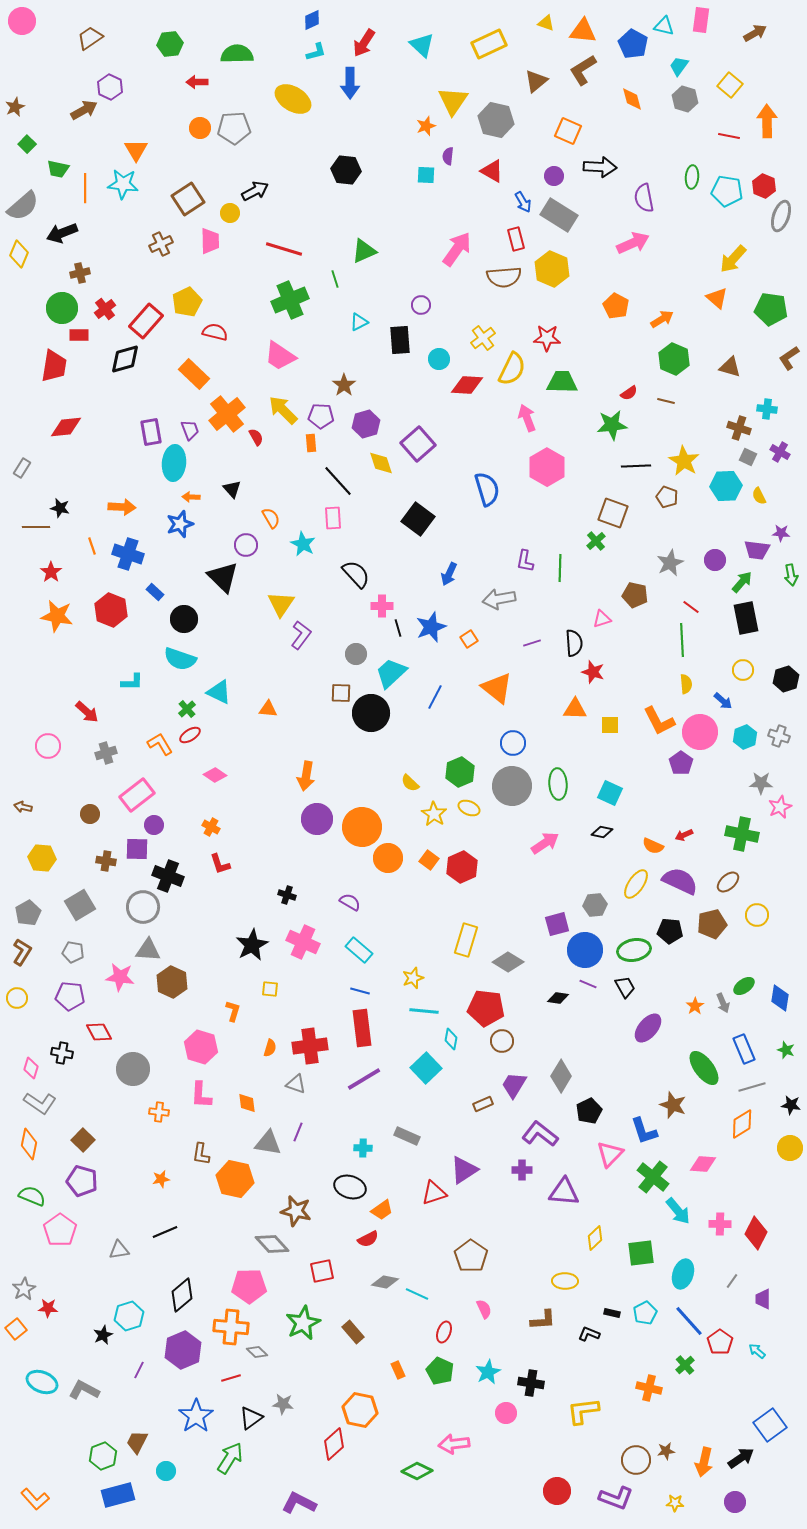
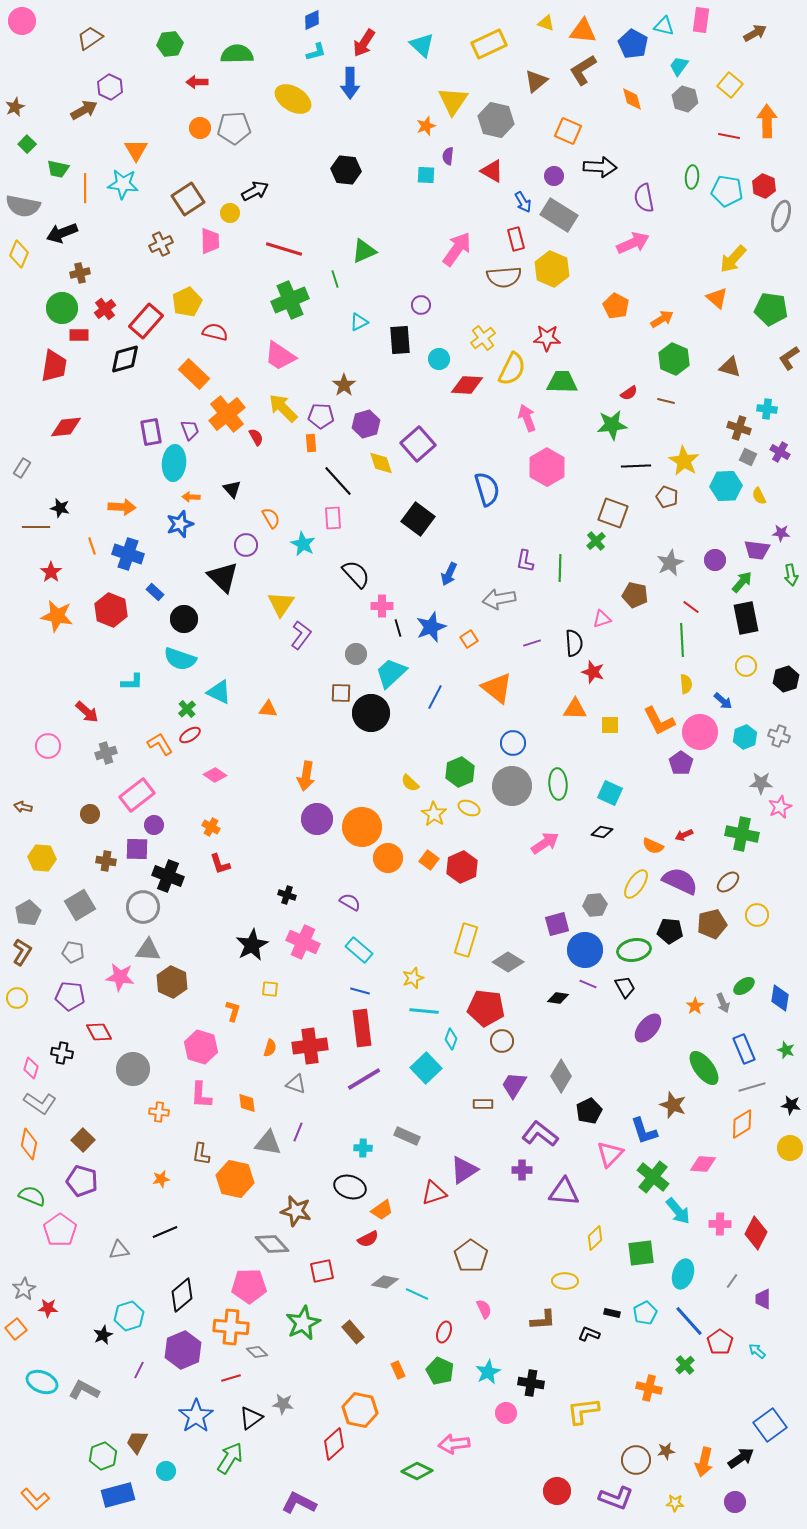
gray semicircle at (23, 206): rotated 52 degrees clockwise
yellow arrow at (283, 410): moved 2 px up
yellow circle at (743, 670): moved 3 px right, 4 px up
cyan diamond at (451, 1039): rotated 10 degrees clockwise
brown rectangle at (483, 1104): rotated 24 degrees clockwise
